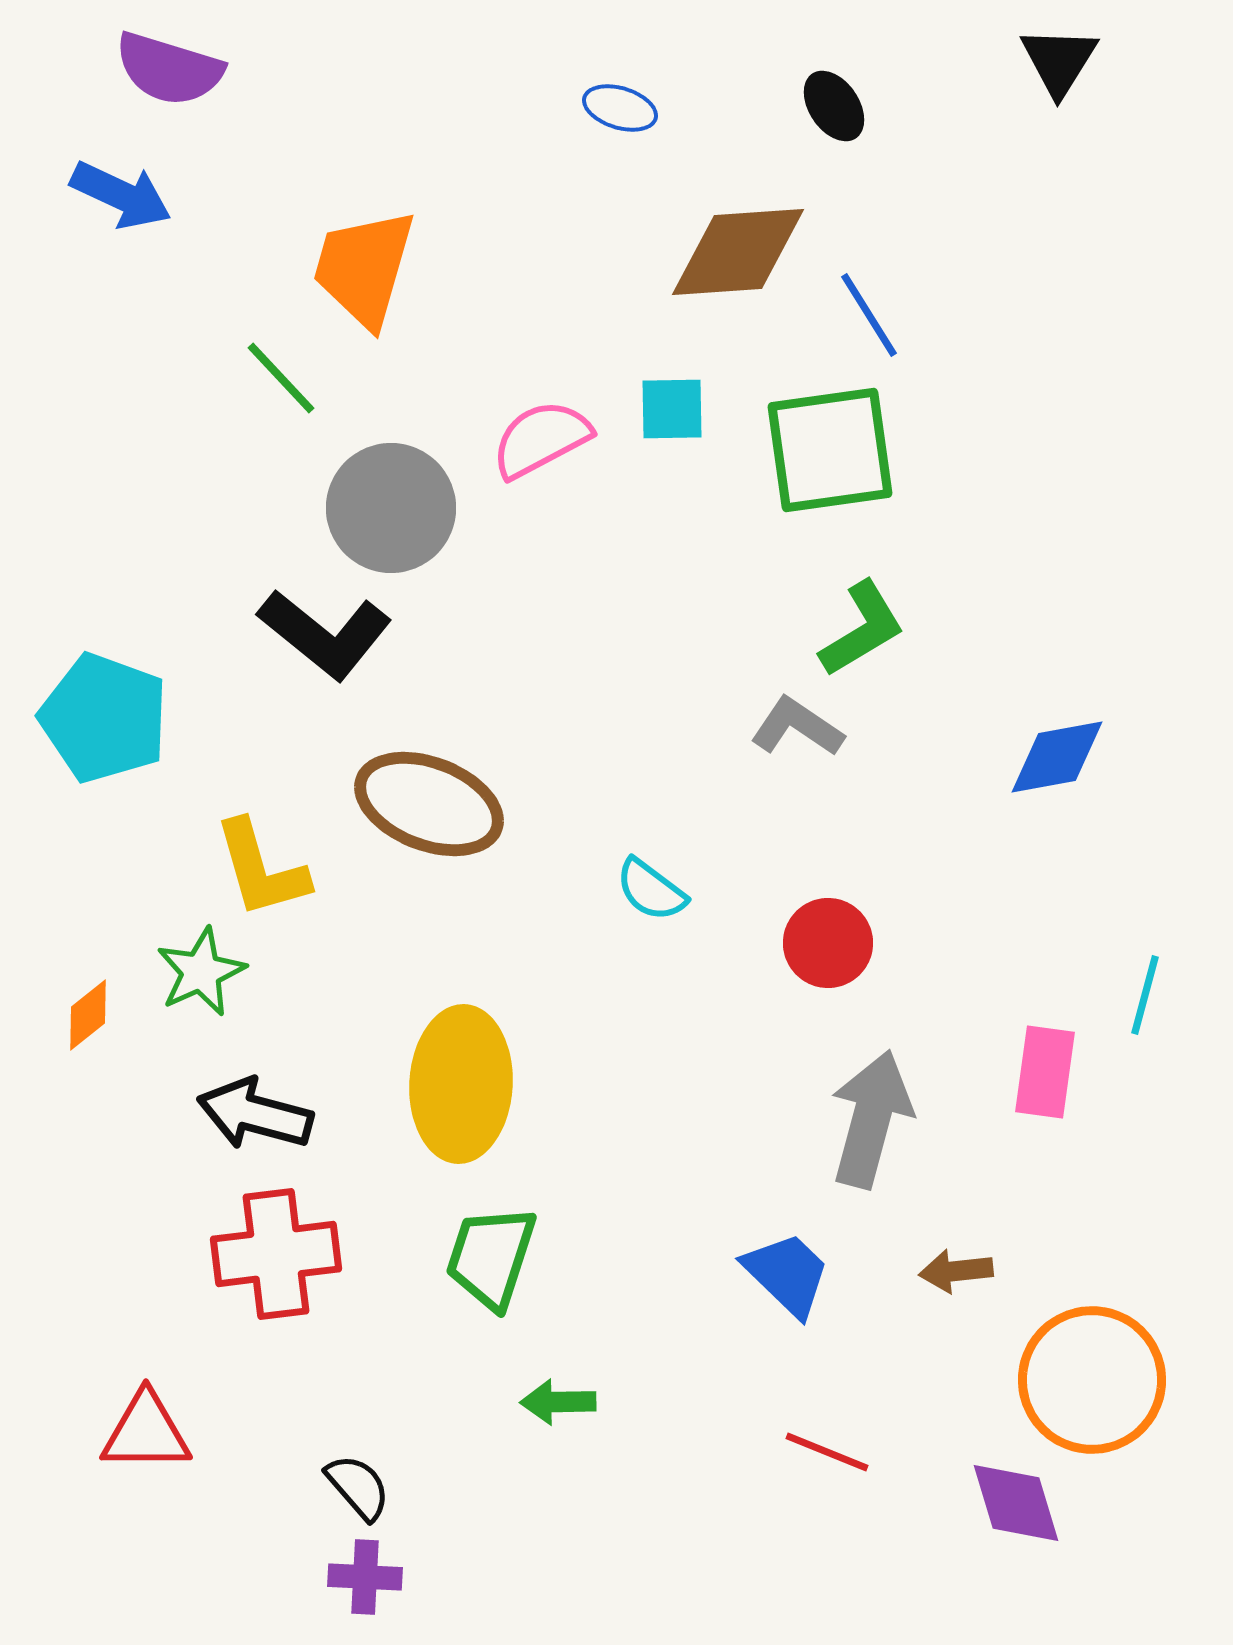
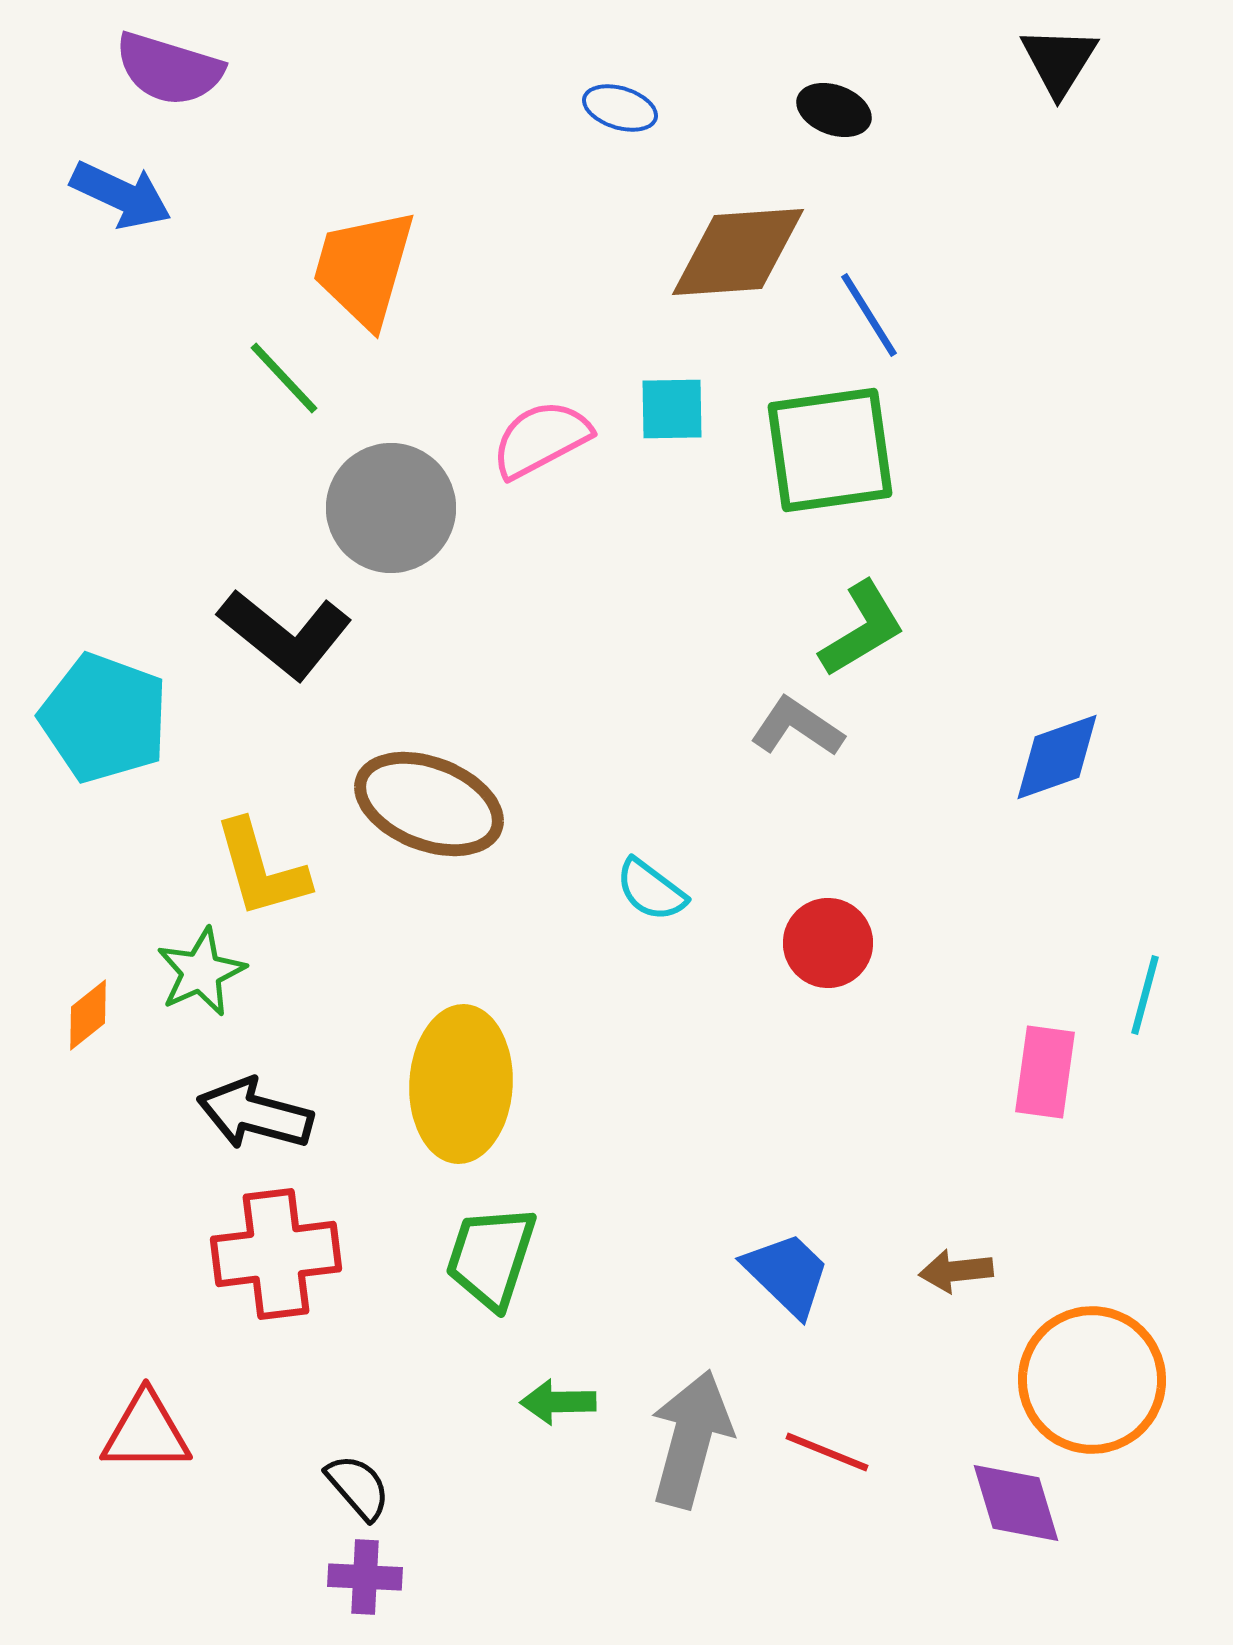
black ellipse: moved 4 px down; rotated 36 degrees counterclockwise
green line: moved 3 px right
black L-shape: moved 40 px left
blue diamond: rotated 9 degrees counterclockwise
gray arrow: moved 180 px left, 320 px down
